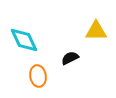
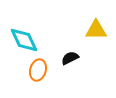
yellow triangle: moved 1 px up
orange ellipse: moved 6 px up; rotated 25 degrees clockwise
